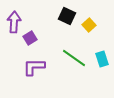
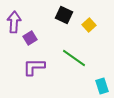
black square: moved 3 px left, 1 px up
cyan rectangle: moved 27 px down
